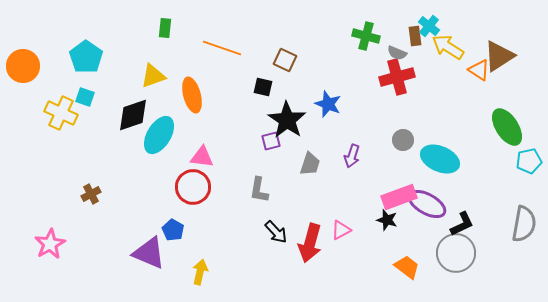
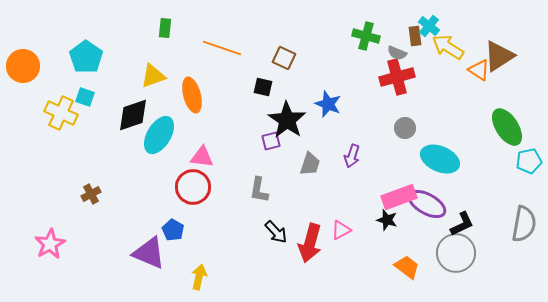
brown square at (285, 60): moved 1 px left, 2 px up
gray circle at (403, 140): moved 2 px right, 12 px up
yellow arrow at (200, 272): moved 1 px left, 5 px down
